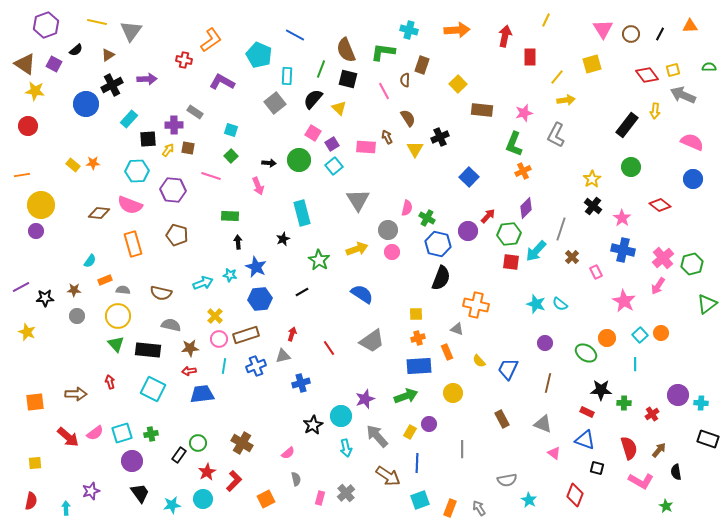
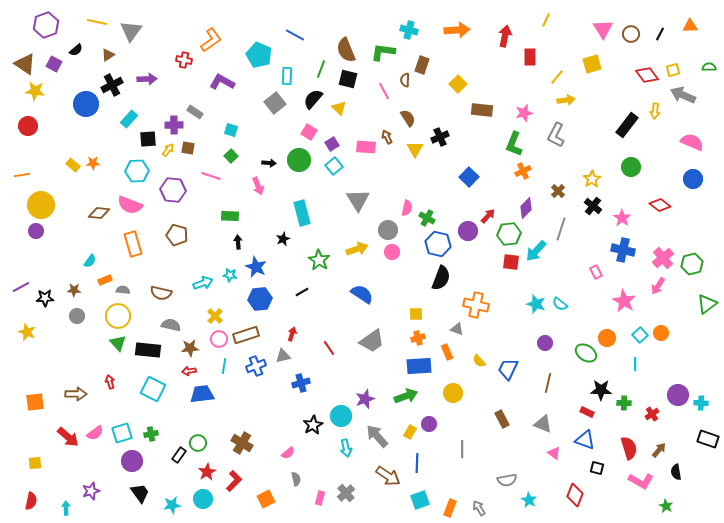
pink square at (313, 133): moved 4 px left, 1 px up
brown cross at (572, 257): moved 14 px left, 66 px up
green triangle at (116, 344): moved 2 px right, 1 px up
